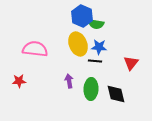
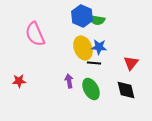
green semicircle: moved 1 px right, 4 px up
yellow ellipse: moved 5 px right, 4 px down
pink semicircle: moved 15 px up; rotated 120 degrees counterclockwise
black line: moved 1 px left, 2 px down
green ellipse: rotated 30 degrees counterclockwise
black diamond: moved 10 px right, 4 px up
